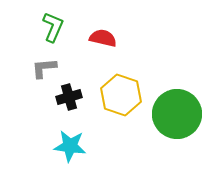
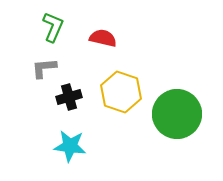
yellow hexagon: moved 3 px up
